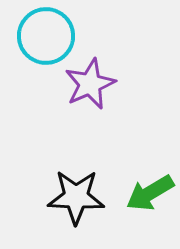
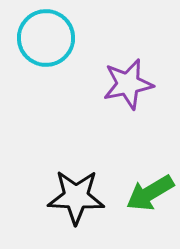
cyan circle: moved 2 px down
purple star: moved 38 px right; rotated 12 degrees clockwise
